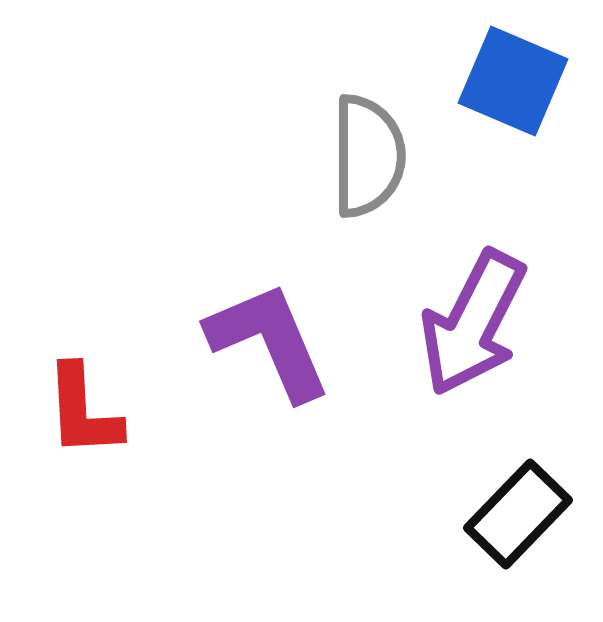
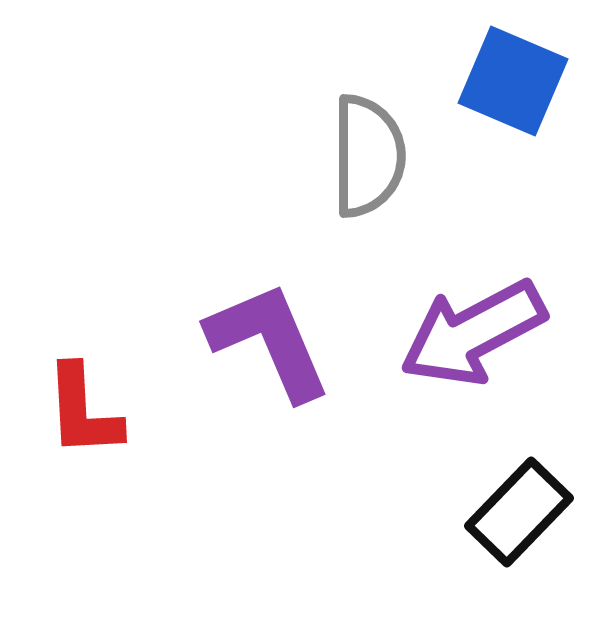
purple arrow: moved 10 px down; rotated 35 degrees clockwise
black rectangle: moved 1 px right, 2 px up
